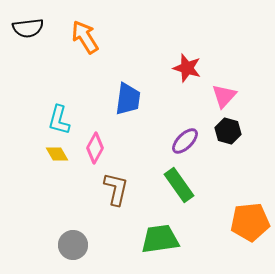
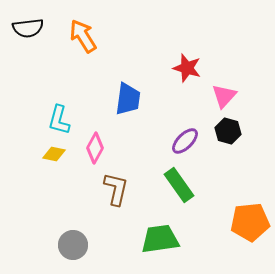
orange arrow: moved 2 px left, 1 px up
yellow diamond: moved 3 px left; rotated 50 degrees counterclockwise
